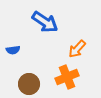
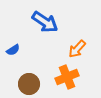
blue semicircle: rotated 24 degrees counterclockwise
